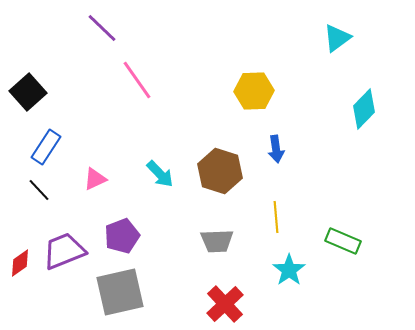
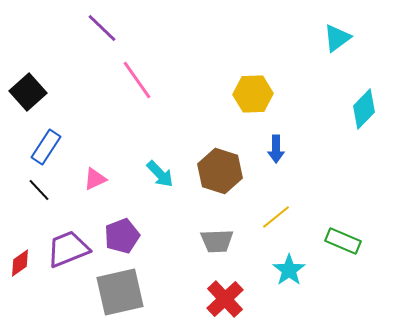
yellow hexagon: moved 1 px left, 3 px down
blue arrow: rotated 8 degrees clockwise
yellow line: rotated 56 degrees clockwise
purple trapezoid: moved 4 px right, 2 px up
red cross: moved 5 px up
